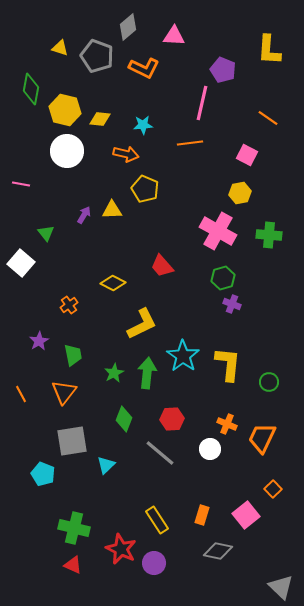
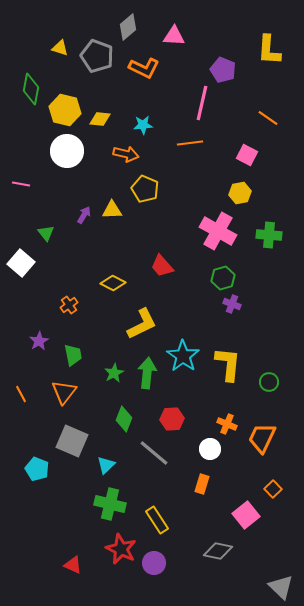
gray square at (72, 441): rotated 32 degrees clockwise
gray line at (160, 453): moved 6 px left
cyan pentagon at (43, 474): moved 6 px left, 5 px up
orange rectangle at (202, 515): moved 31 px up
green cross at (74, 528): moved 36 px right, 24 px up
